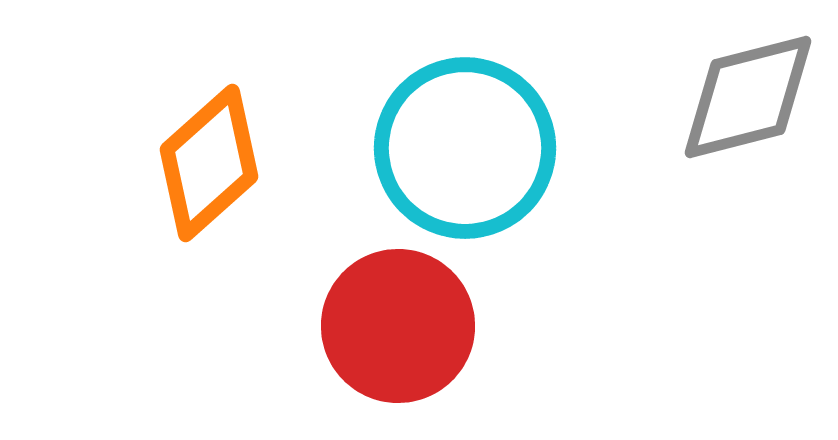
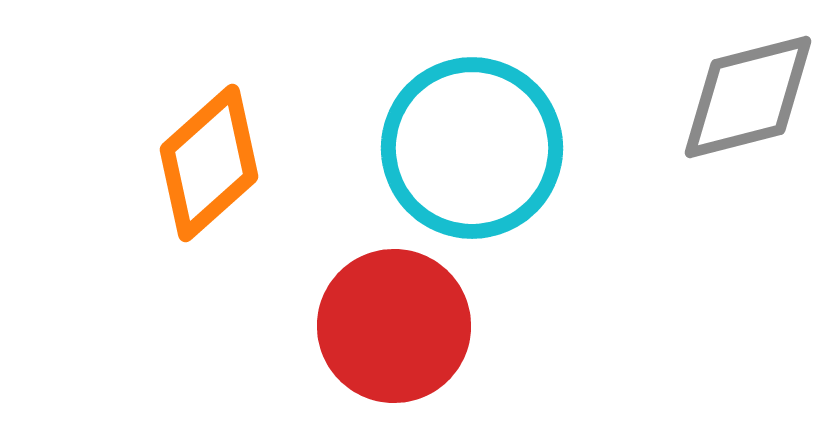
cyan circle: moved 7 px right
red circle: moved 4 px left
